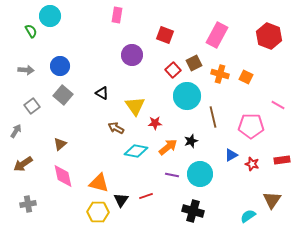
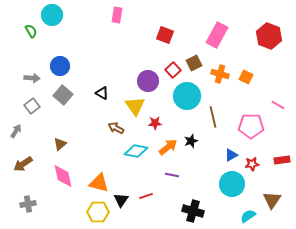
cyan circle at (50, 16): moved 2 px right, 1 px up
purple circle at (132, 55): moved 16 px right, 26 px down
gray arrow at (26, 70): moved 6 px right, 8 px down
red star at (252, 164): rotated 24 degrees counterclockwise
cyan circle at (200, 174): moved 32 px right, 10 px down
